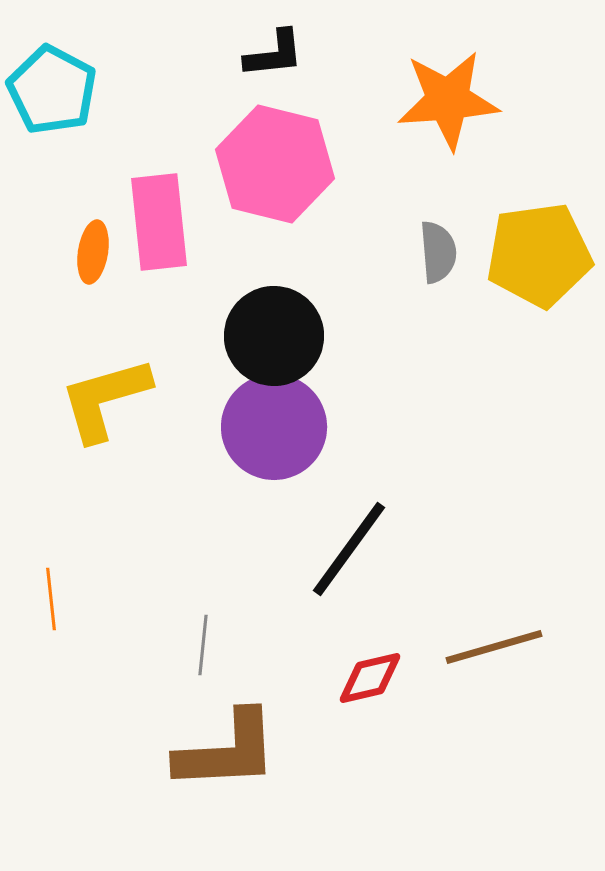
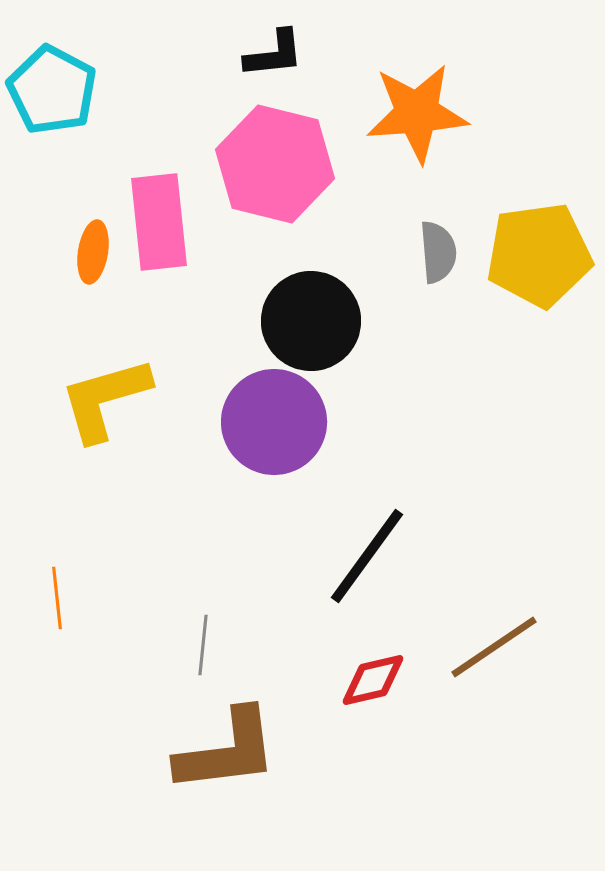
orange star: moved 31 px left, 13 px down
black circle: moved 37 px right, 15 px up
purple circle: moved 5 px up
black line: moved 18 px right, 7 px down
orange line: moved 6 px right, 1 px up
brown line: rotated 18 degrees counterclockwise
red diamond: moved 3 px right, 2 px down
brown L-shape: rotated 4 degrees counterclockwise
